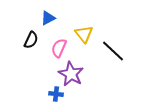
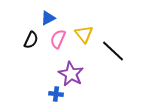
pink semicircle: moved 1 px left, 9 px up
